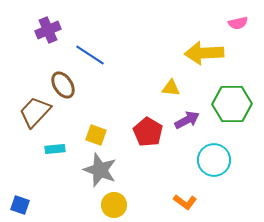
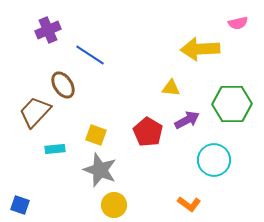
yellow arrow: moved 4 px left, 4 px up
orange L-shape: moved 4 px right, 2 px down
